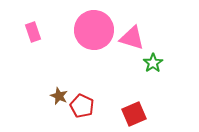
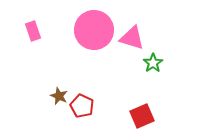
pink rectangle: moved 1 px up
red square: moved 8 px right, 2 px down
